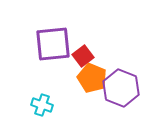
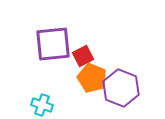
red square: rotated 10 degrees clockwise
